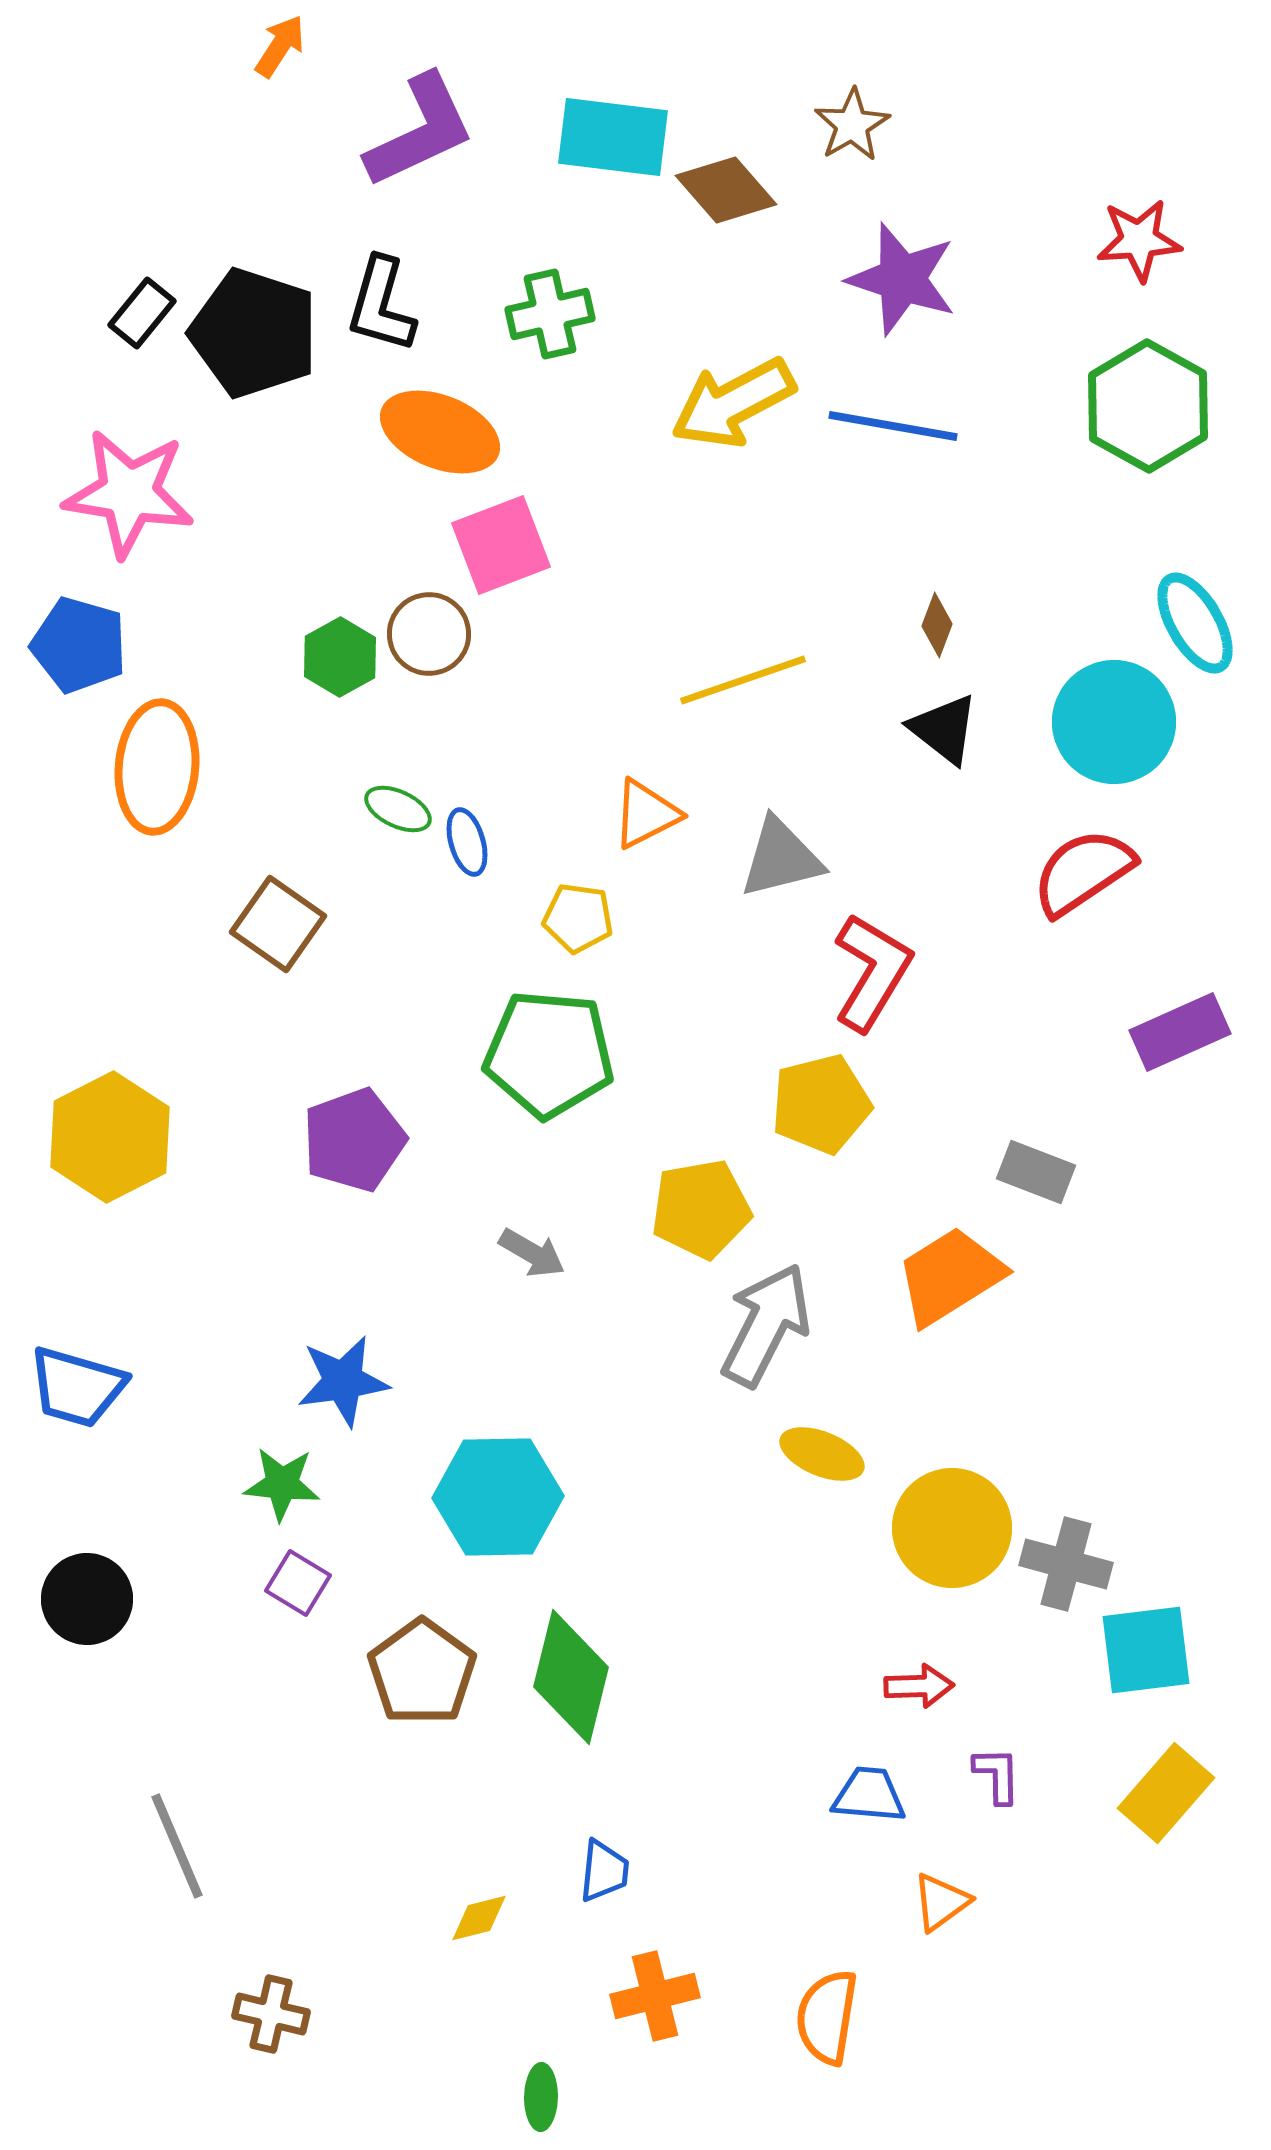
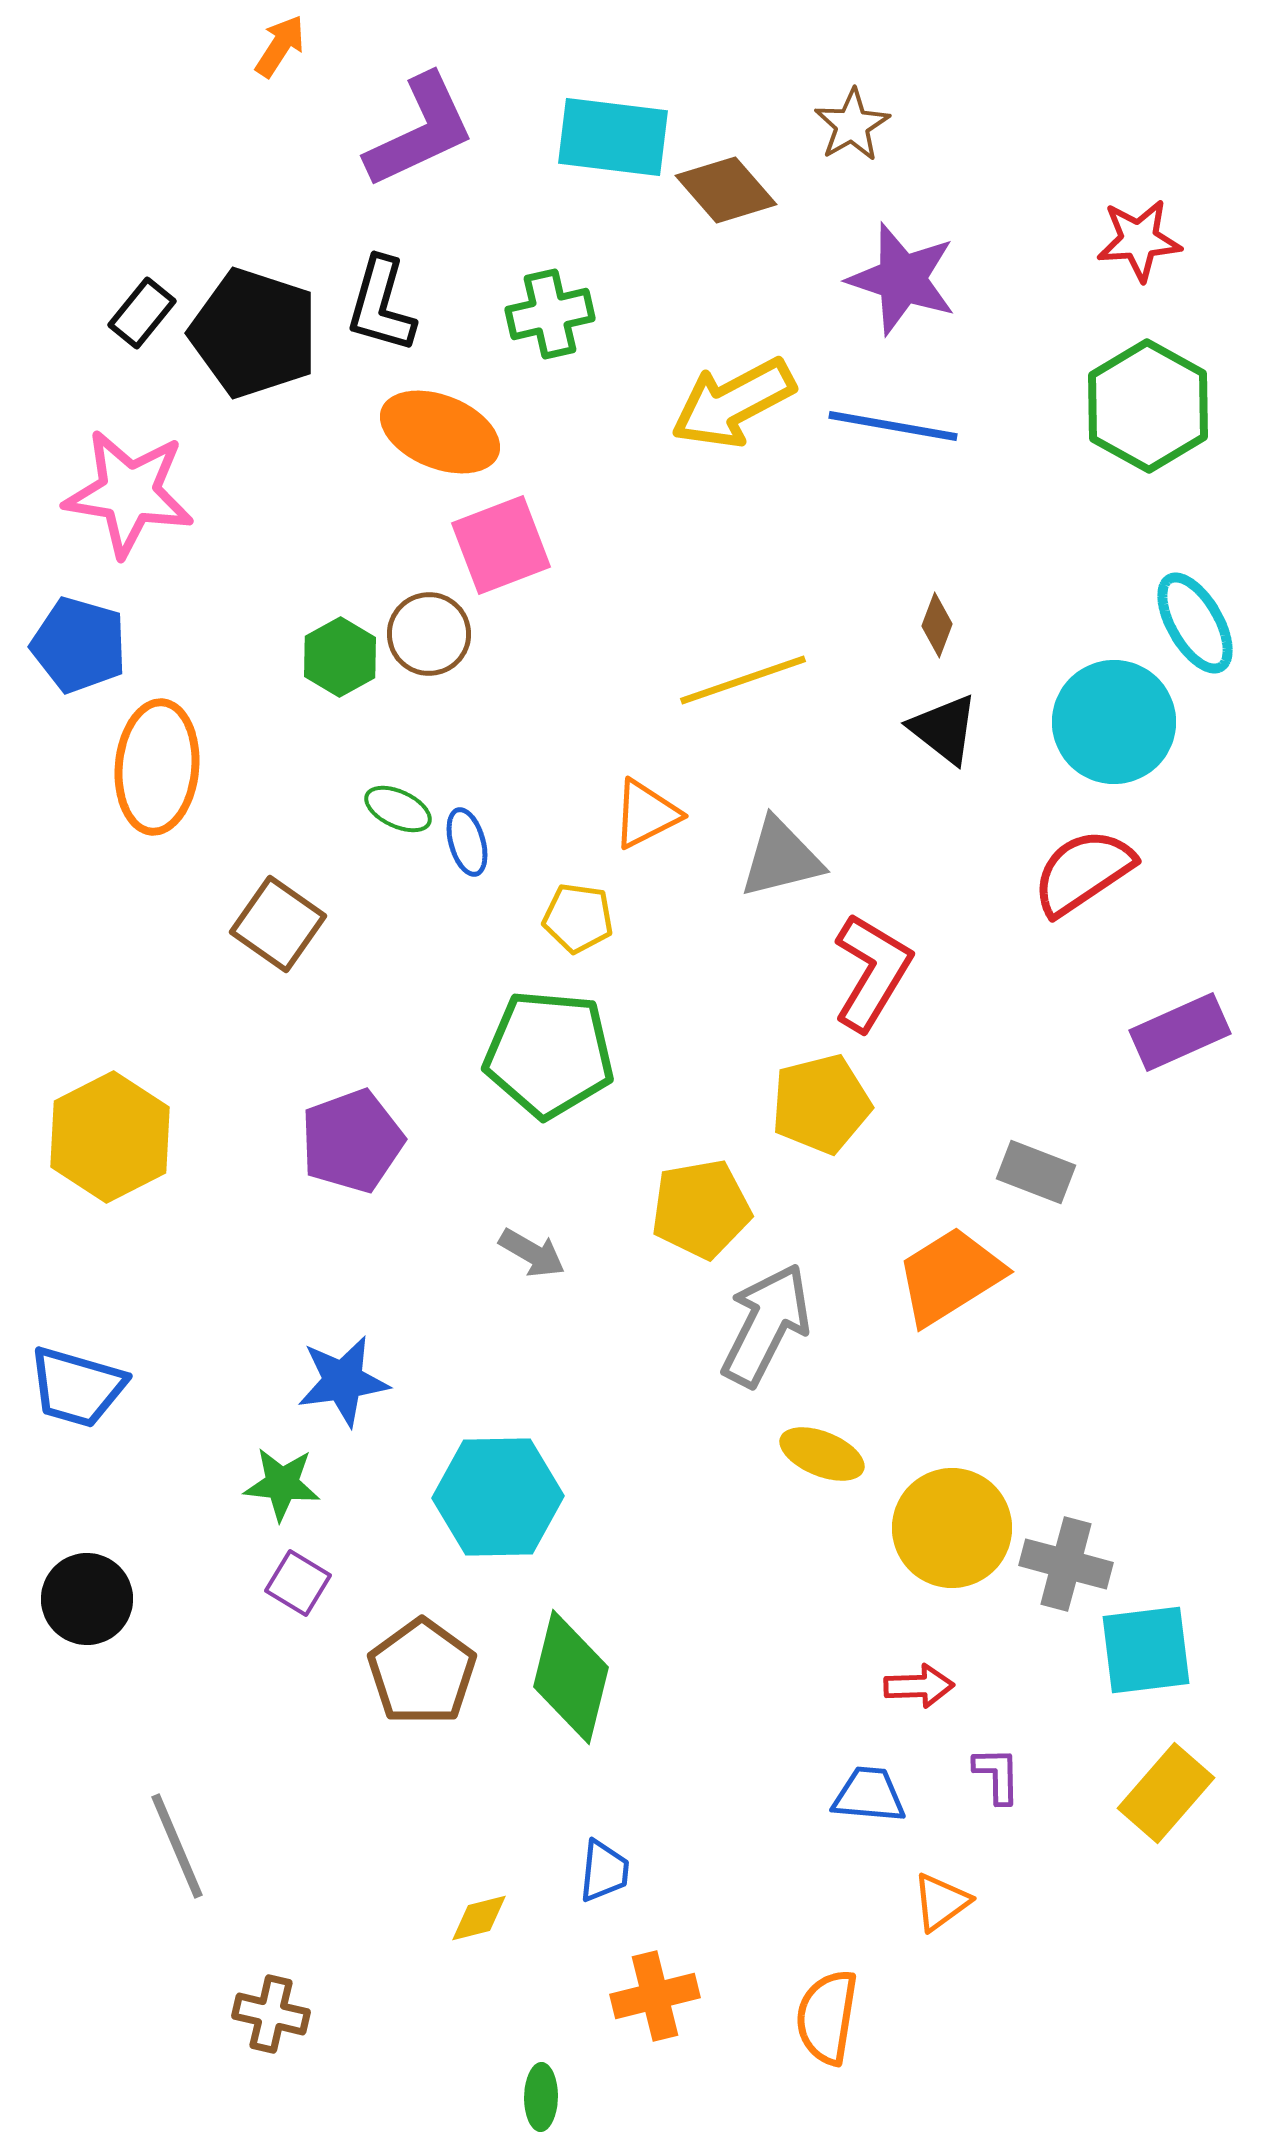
purple pentagon at (354, 1140): moved 2 px left, 1 px down
